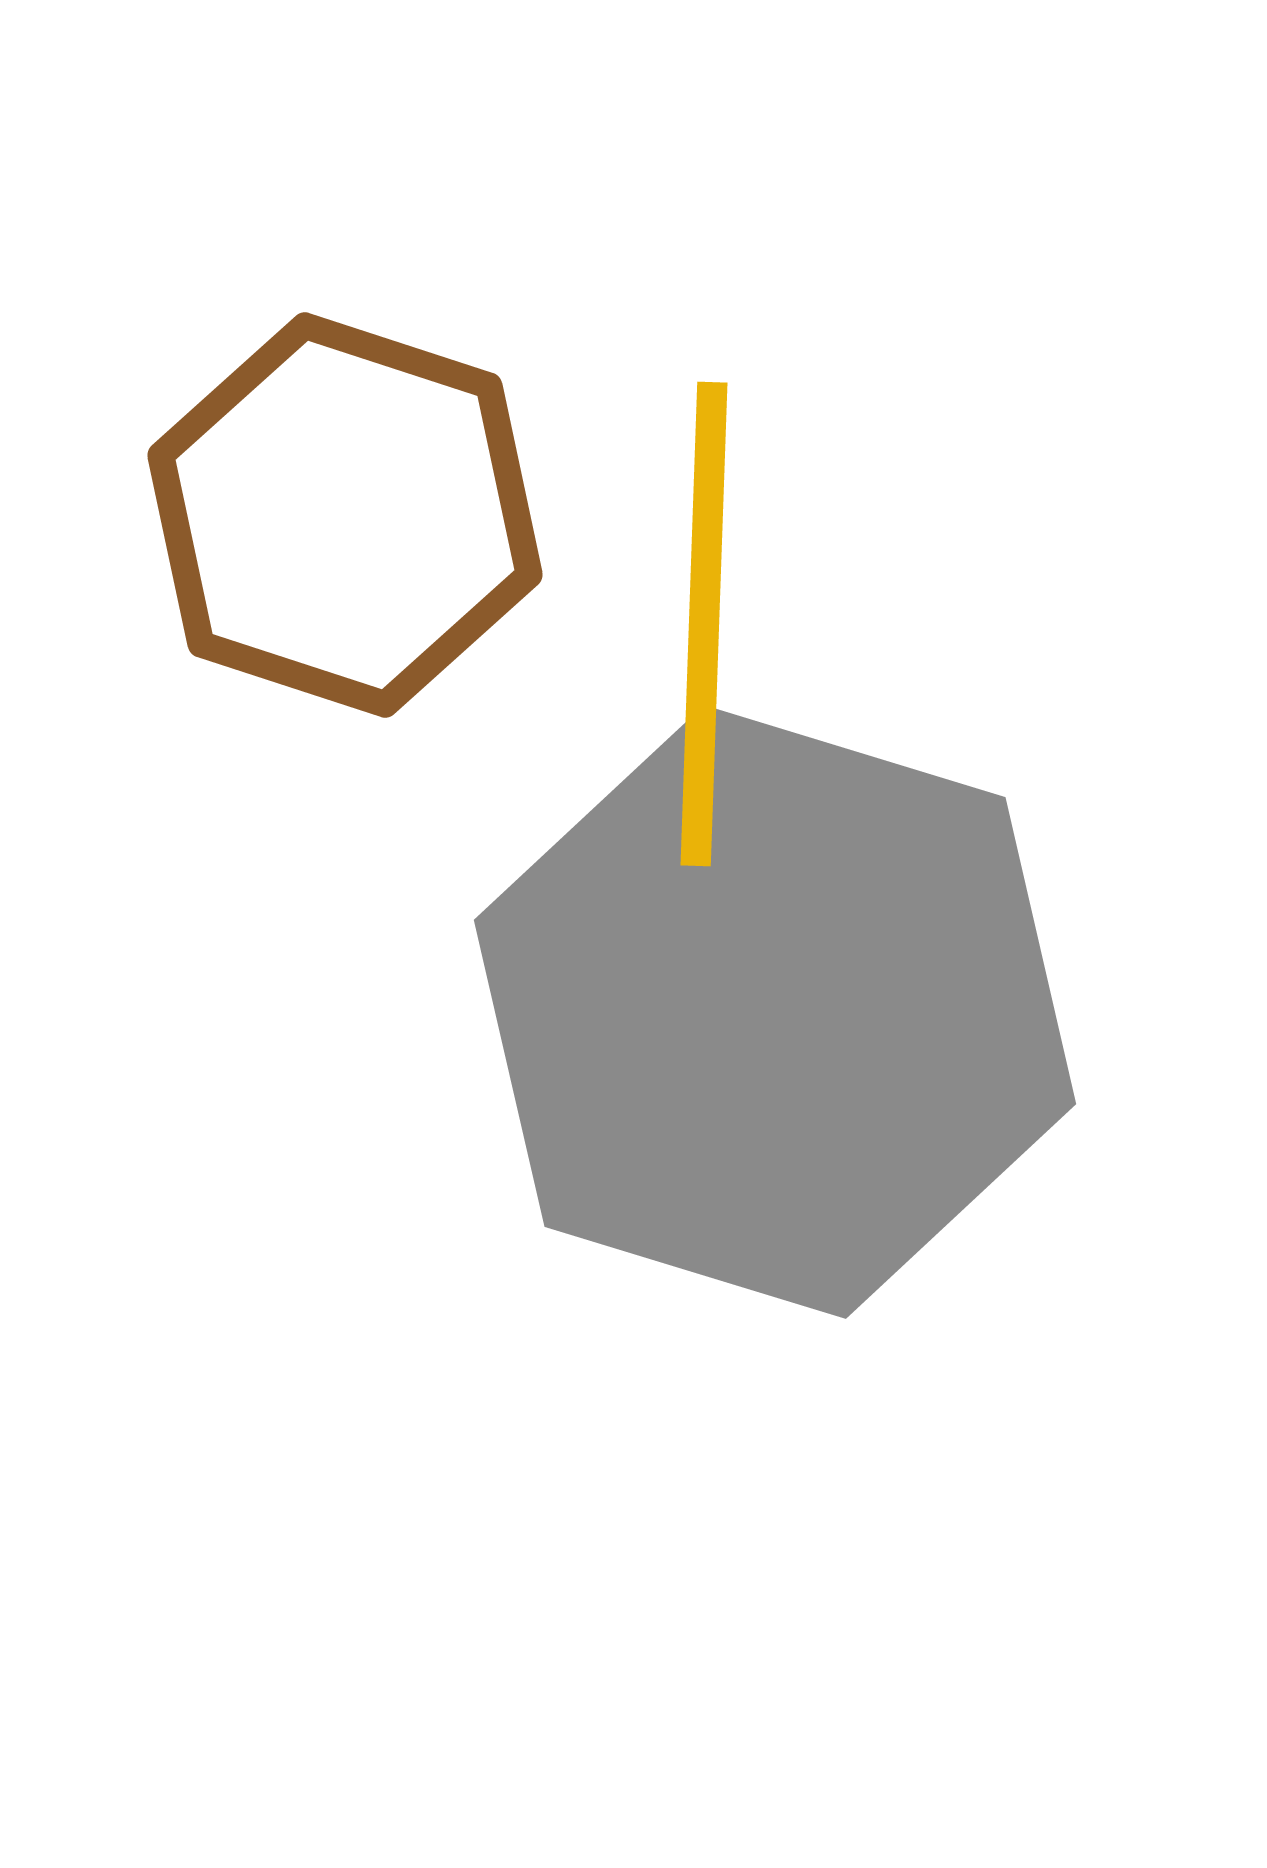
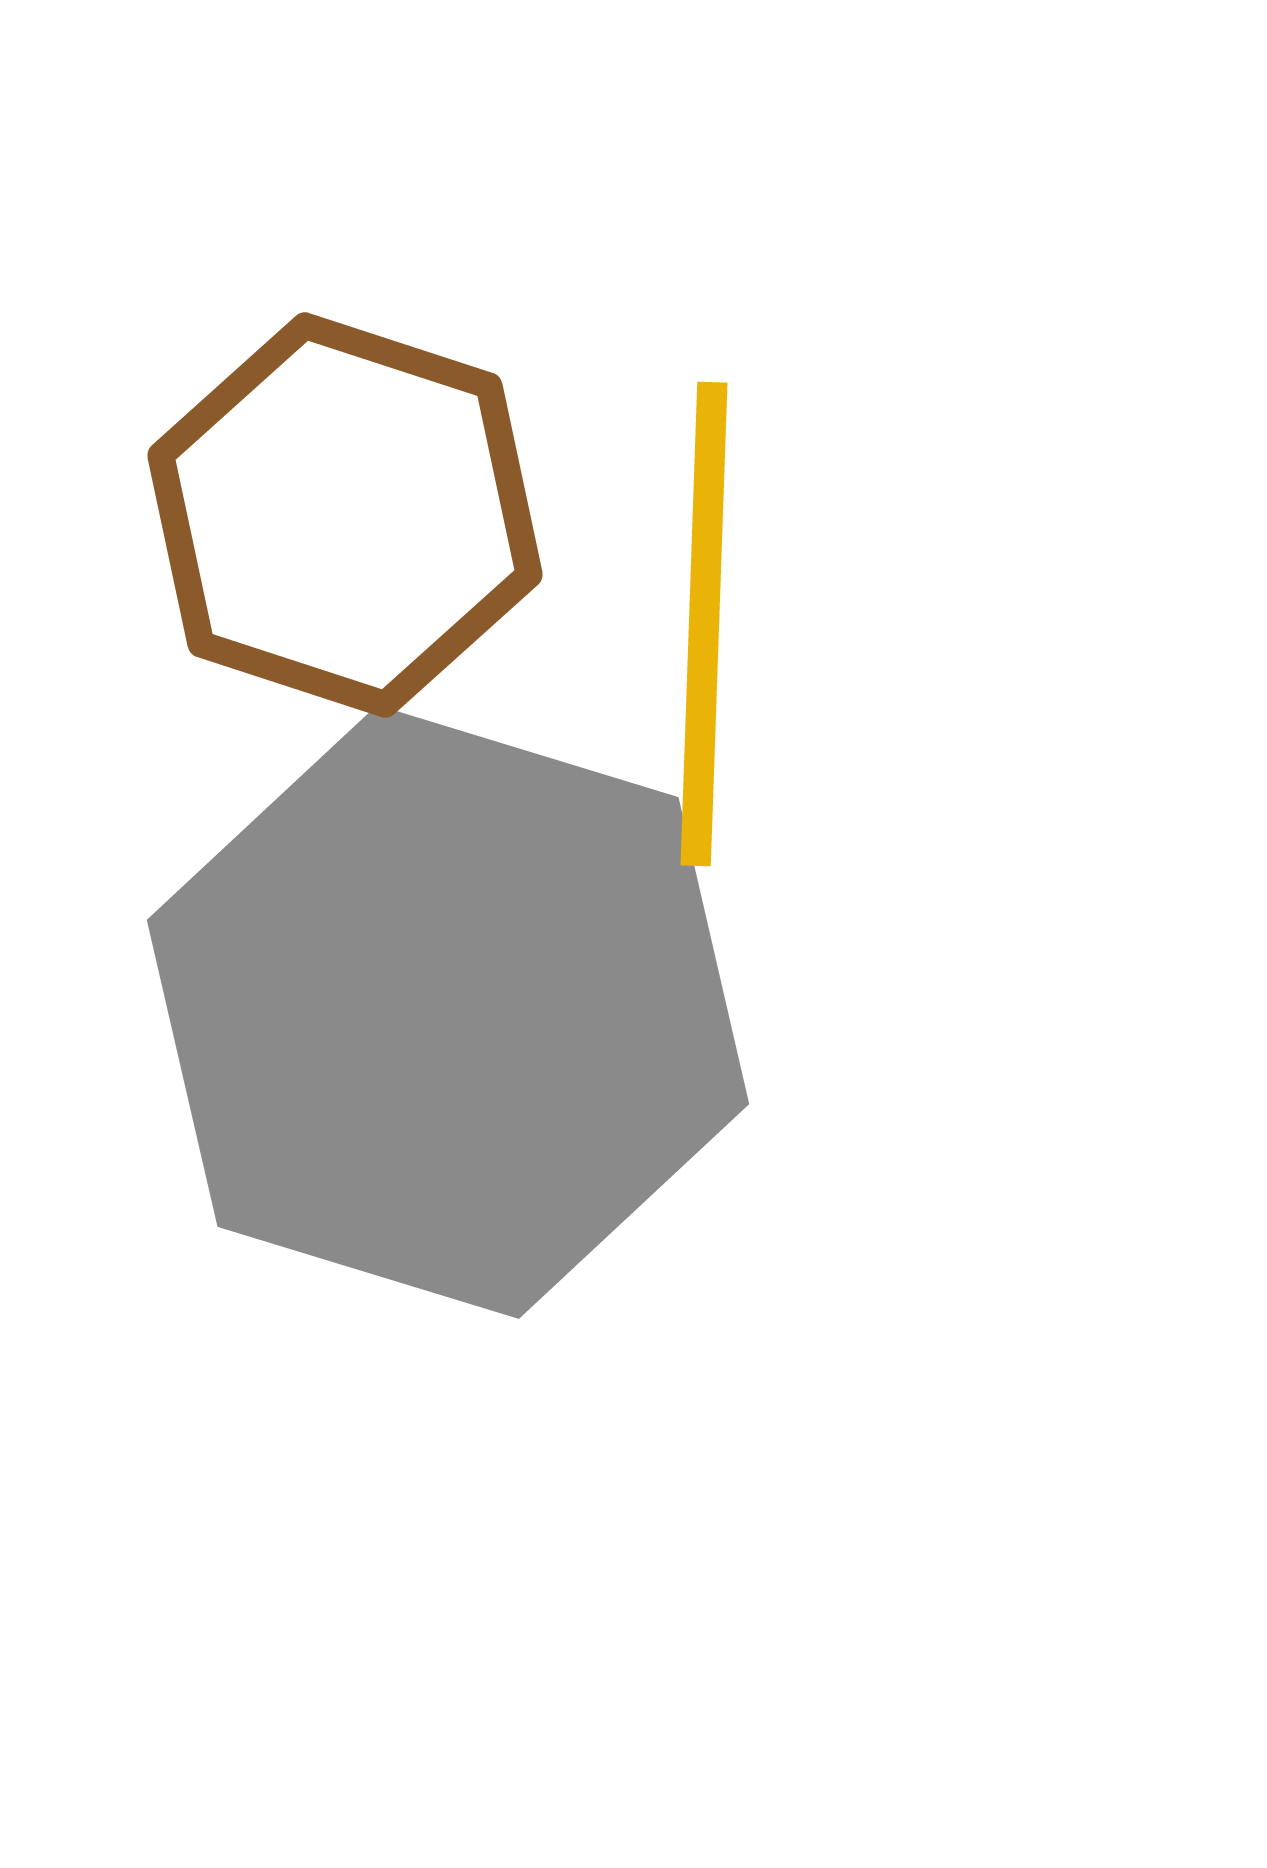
gray hexagon: moved 327 px left
